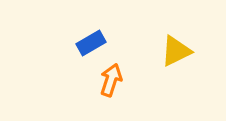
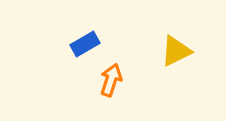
blue rectangle: moved 6 px left, 1 px down
